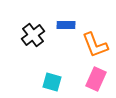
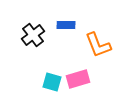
orange L-shape: moved 3 px right
pink rectangle: moved 18 px left; rotated 50 degrees clockwise
